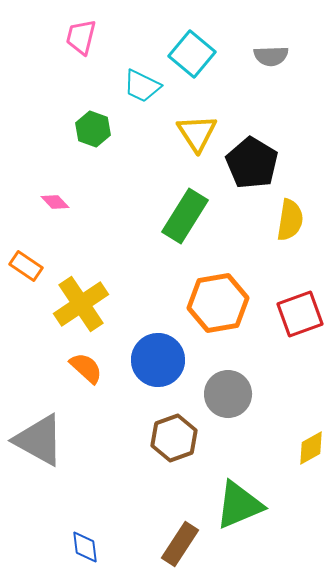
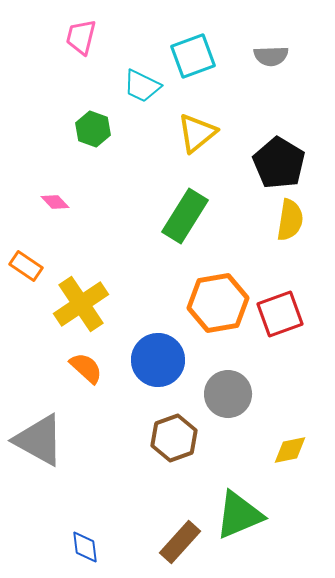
cyan square: moved 1 px right, 2 px down; rotated 30 degrees clockwise
yellow triangle: rotated 24 degrees clockwise
black pentagon: moved 27 px right
red square: moved 20 px left
yellow diamond: moved 21 px left, 2 px down; rotated 18 degrees clockwise
green triangle: moved 10 px down
brown rectangle: moved 2 px up; rotated 9 degrees clockwise
